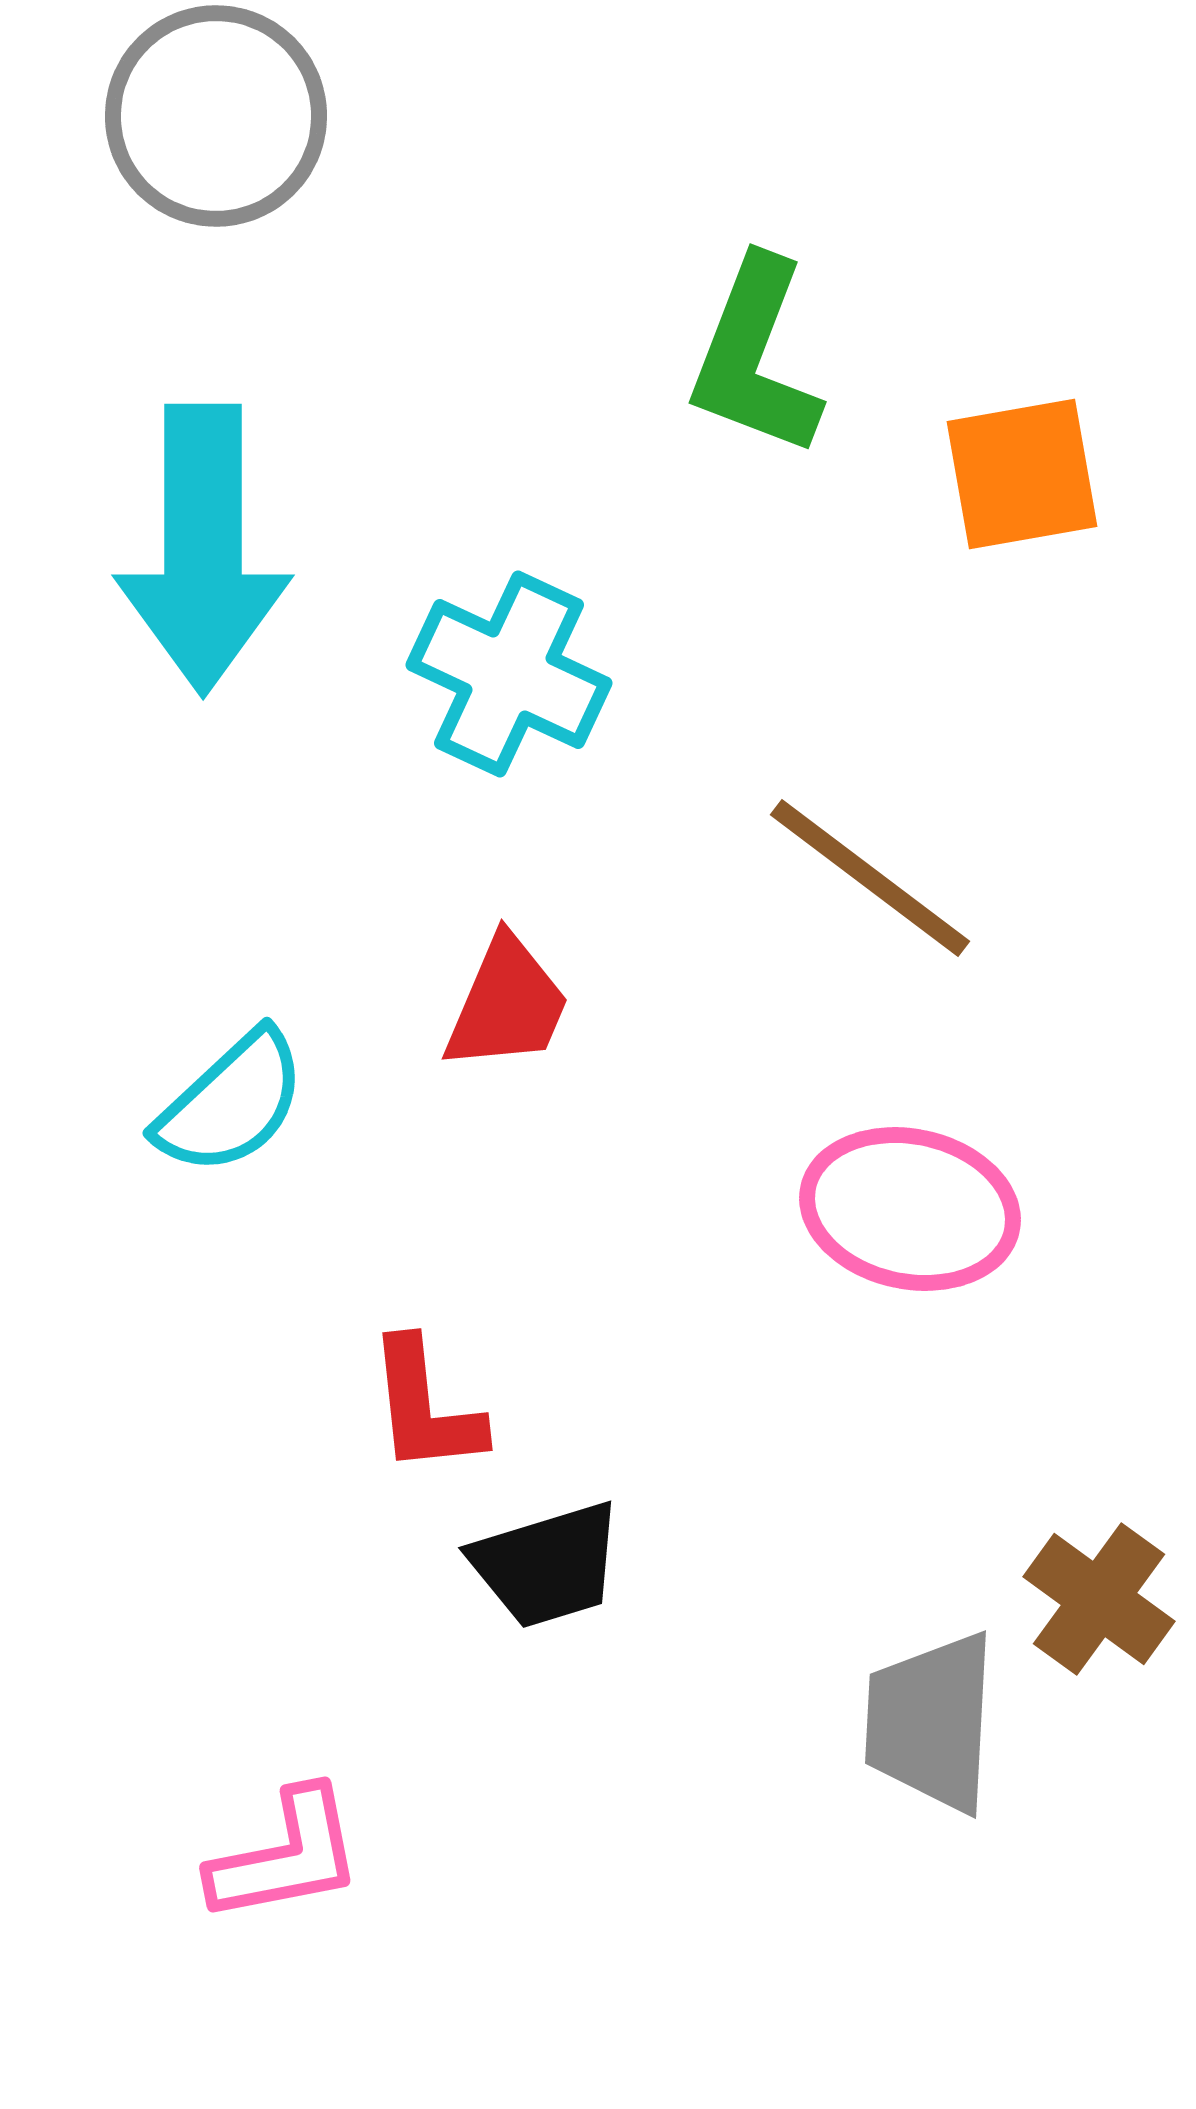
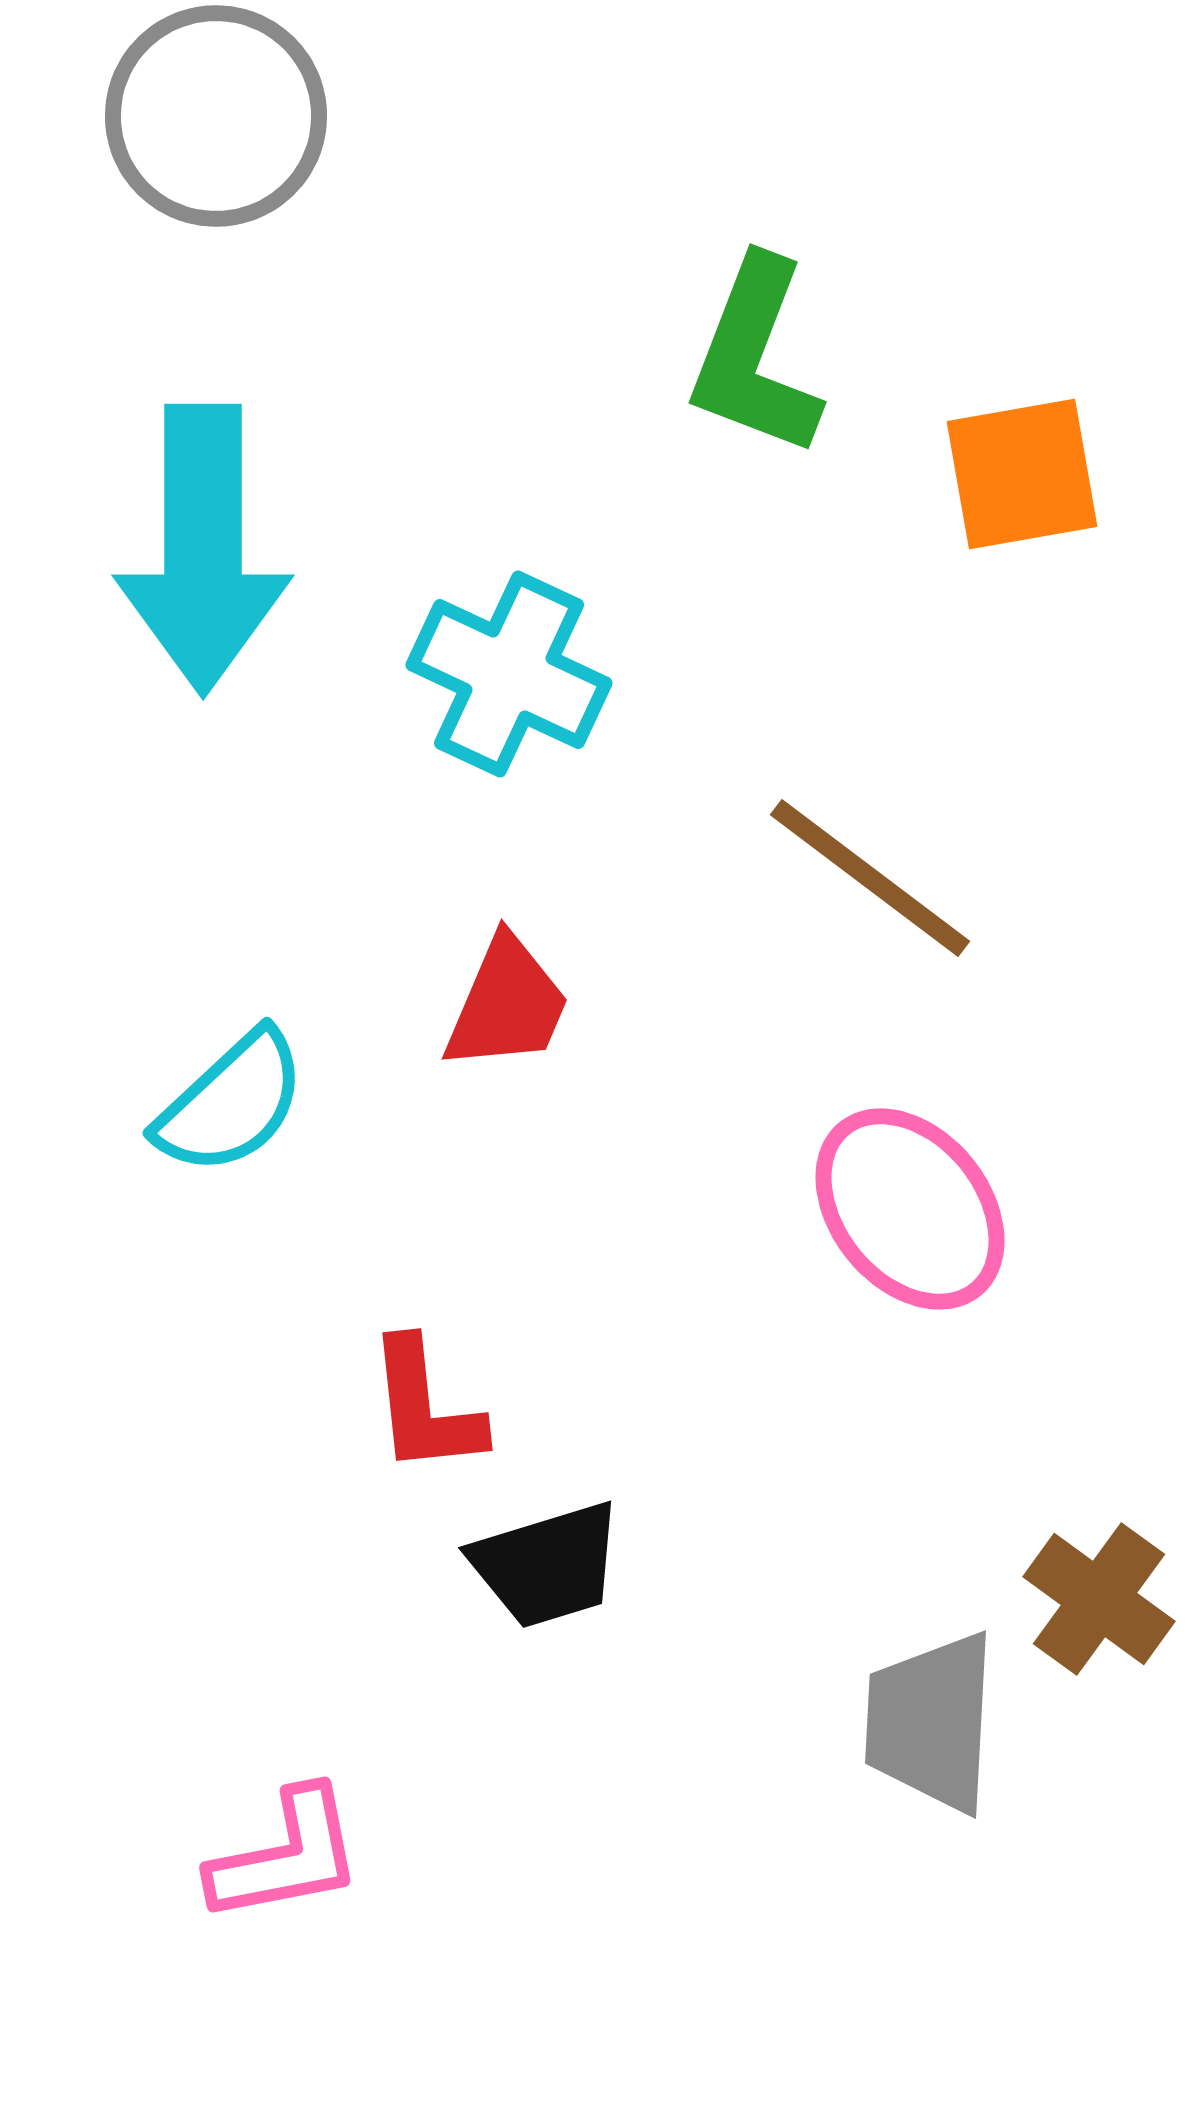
pink ellipse: rotated 39 degrees clockwise
